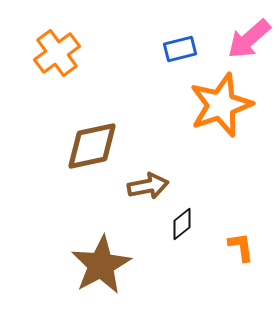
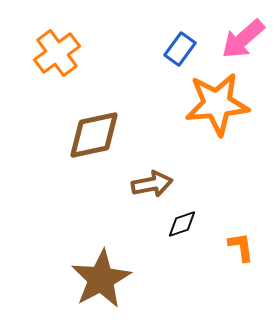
pink arrow: moved 6 px left
blue rectangle: rotated 40 degrees counterclockwise
orange star: moved 4 px left, 1 px up; rotated 14 degrees clockwise
brown diamond: moved 2 px right, 11 px up
brown arrow: moved 4 px right, 2 px up
black diamond: rotated 20 degrees clockwise
brown star: moved 14 px down
